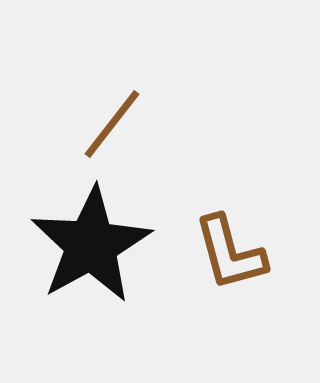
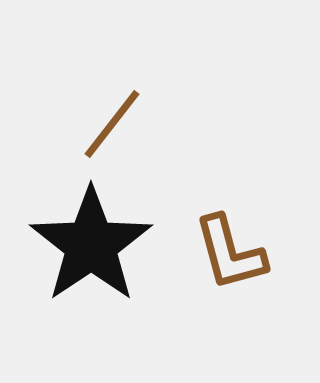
black star: rotated 5 degrees counterclockwise
